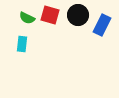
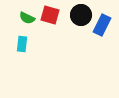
black circle: moved 3 px right
